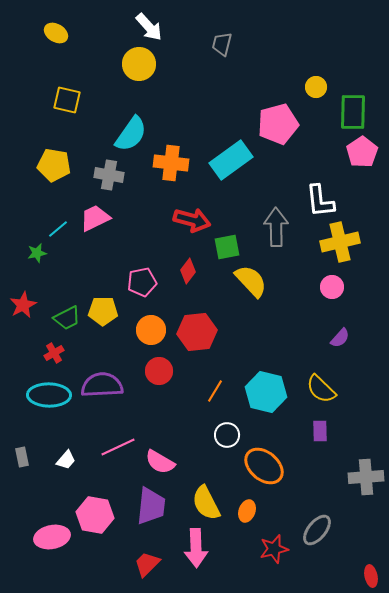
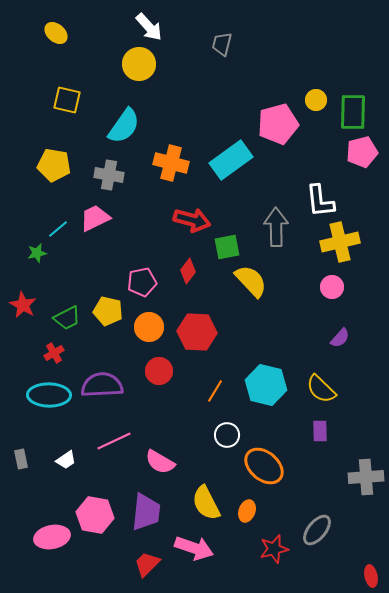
yellow ellipse at (56, 33): rotated 10 degrees clockwise
yellow circle at (316, 87): moved 13 px down
cyan semicircle at (131, 134): moved 7 px left, 8 px up
pink pentagon at (362, 152): rotated 20 degrees clockwise
orange cross at (171, 163): rotated 8 degrees clockwise
red star at (23, 305): rotated 16 degrees counterclockwise
yellow pentagon at (103, 311): moved 5 px right; rotated 12 degrees clockwise
orange circle at (151, 330): moved 2 px left, 3 px up
red hexagon at (197, 332): rotated 9 degrees clockwise
cyan hexagon at (266, 392): moved 7 px up
pink line at (118, 447): moved 4 px left, 6 px up
gray rectangle at (22, 457): moved 1 px left, 2 px down
white trapezoid at (66, 460): rotated 15 degrees clockwise
purple trapezoid at (151, 506): moved 5 px left, 6 px down
pink arrow at (196, 548): moved 2 px left; rotated 69 degrees counterclockwise
